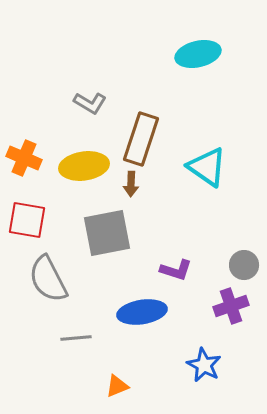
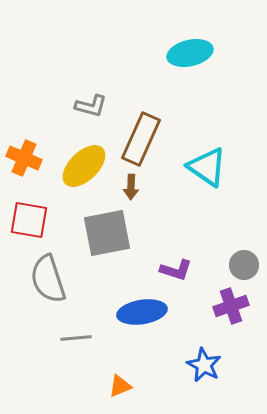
cyan ellipse: moved 8 px left, 1 px up
gray L-shape: moved 1 px right, 3 px down; rotated 16 degrees counterclockwise
brown rectangle: rotated 6 degrees clockwise
yellow ellipse: rotated 36 degrees counterclockwise
brown arrow: moved 3 px down
red square: moved 2 px right
gray semicircle: rotated 9 degrees clockwise
orange triangle: moved 3 px right
